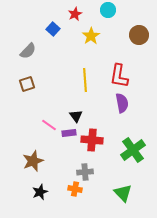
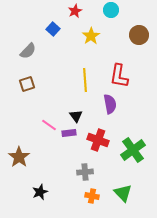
cyan circle: moved 3 px right
red star: moved 3 px up
purple semicircle: moved 12 px left, 1 px down
red cross: moved 6 px right; rotated 15 degrees clockwise
brown star: moved 14 px left, 4 px up; rotated 15 degrees counterclockwise
orange cross: moved 17 px right, 7 px down
